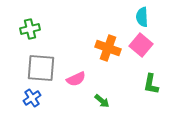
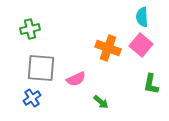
green arrow: moved 1 px left, 1 px down
